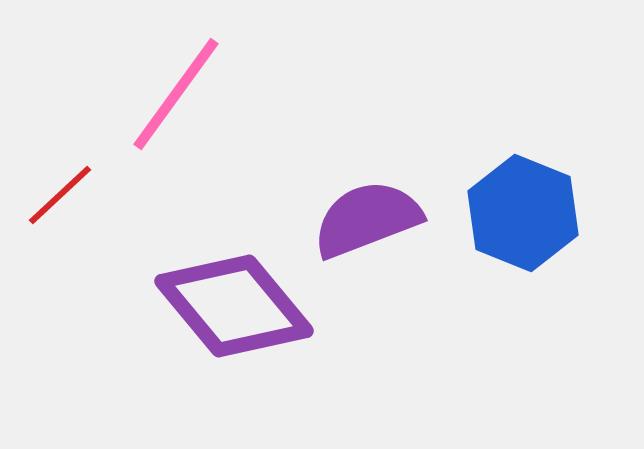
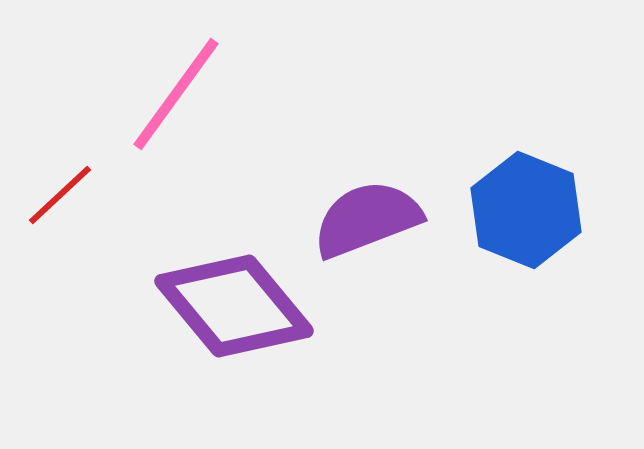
blue hexagon: moved 3 px right, 3 px up
